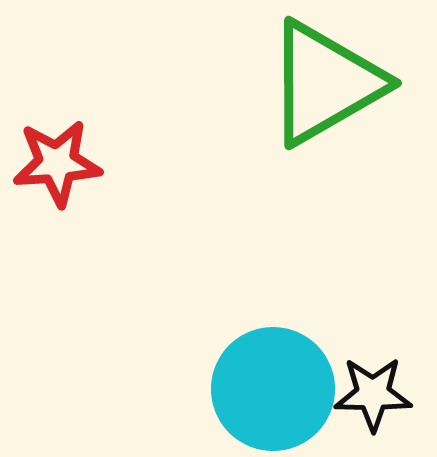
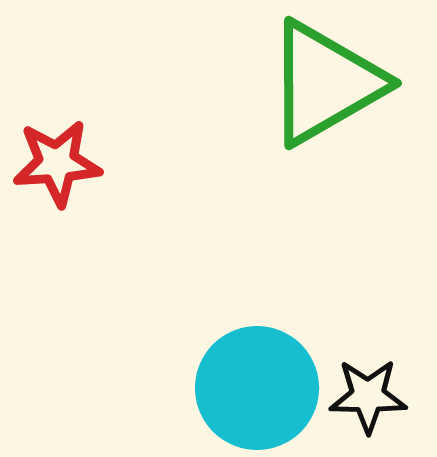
cyan circle: moved 16 px left, 1 px up
black star: moved 5 px left, 2 px down
